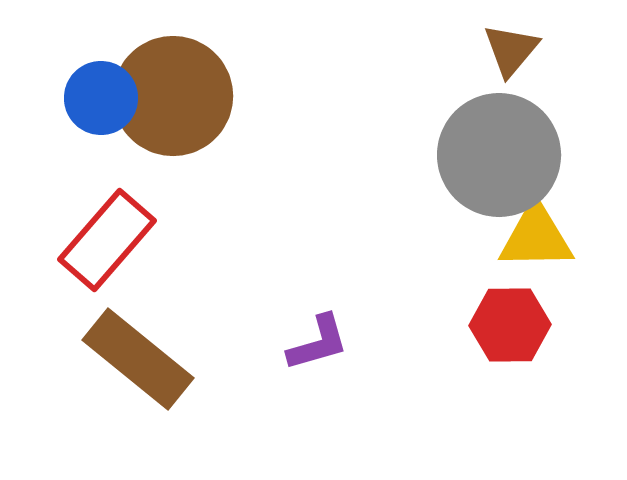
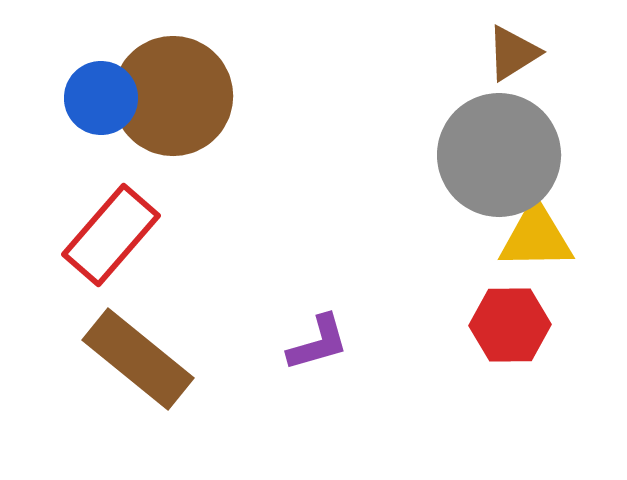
brown triangle: moved 2 px right, 3 px down; rotated 18 degrees clockwise
red rectangle: moved 4 px right, 5 px up
